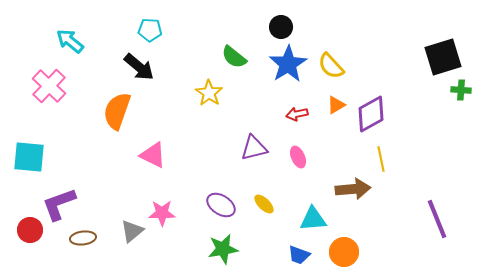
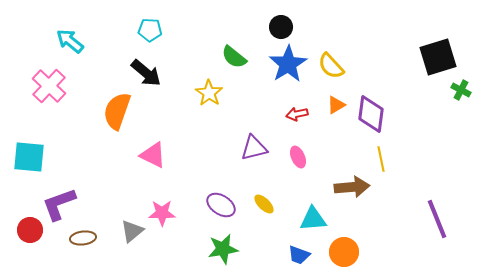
black square: moved 5 px left
black arrow: moved 7 px right, 6 px down
green cross: rotated 24 degrees clockwise
purple diamond: rotated 54 degrees counterclockwise
brown arrow: moved 1 px left, 2 px up
